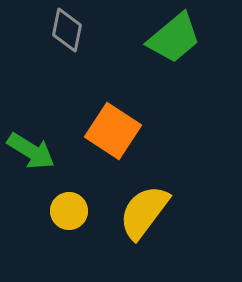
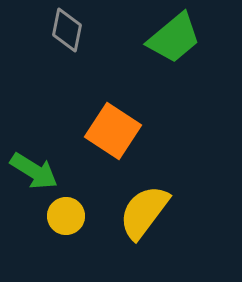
green arrow: moved 3 px right, 20 px down
yellow circle: moved 3 px left, 5 px down
